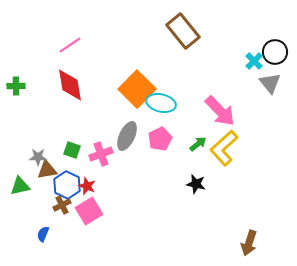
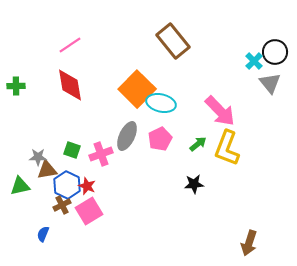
brown rectangle: moved 10 px left, 10 px down
yellow L-shape: moved 3 px right; rotated 27 degrees counterclockwise
black star: moved 2 px left; rotated 18 degrees counterclockwise
